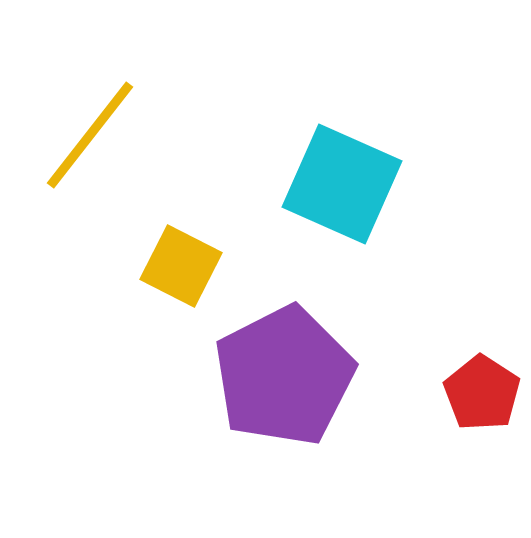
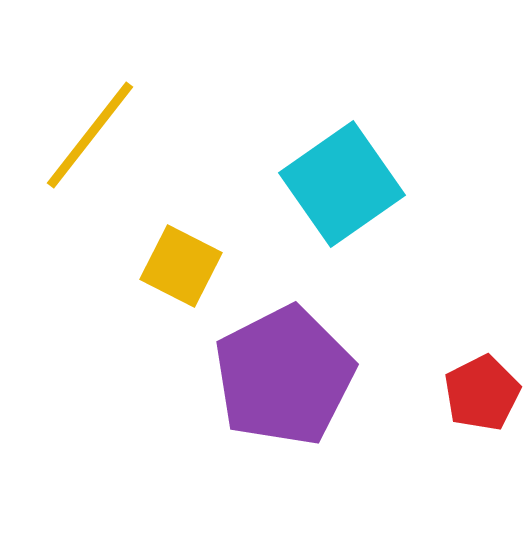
cyan square: rotated 31 degrees clockwise
red pentagon: rotated 12 degrees clockwise
